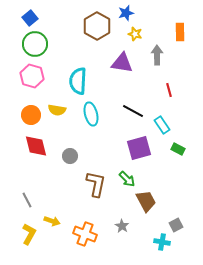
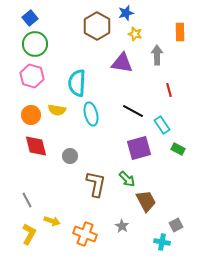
cyan semicircle: moved 1 px left, 2 px down
